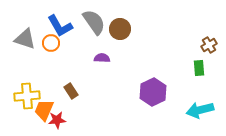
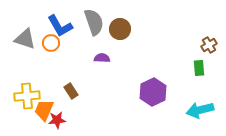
gray semicircle: rotated 16 degrees clockwise
